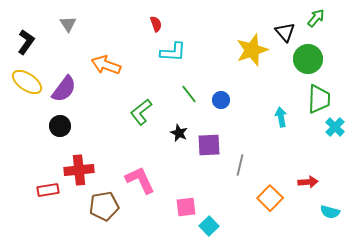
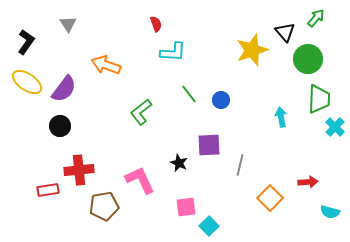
black star: moved 30 px down
